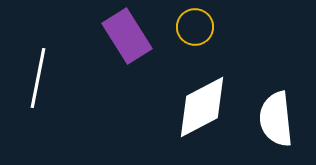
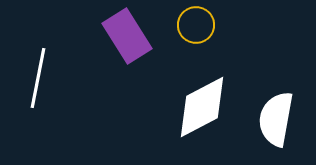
yellow circle: moved 1 px right, 2 px up
white semicircle: rotated 16 degrees clockwise
